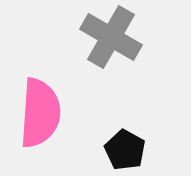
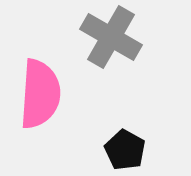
pink semicircle: moved 19 px up
